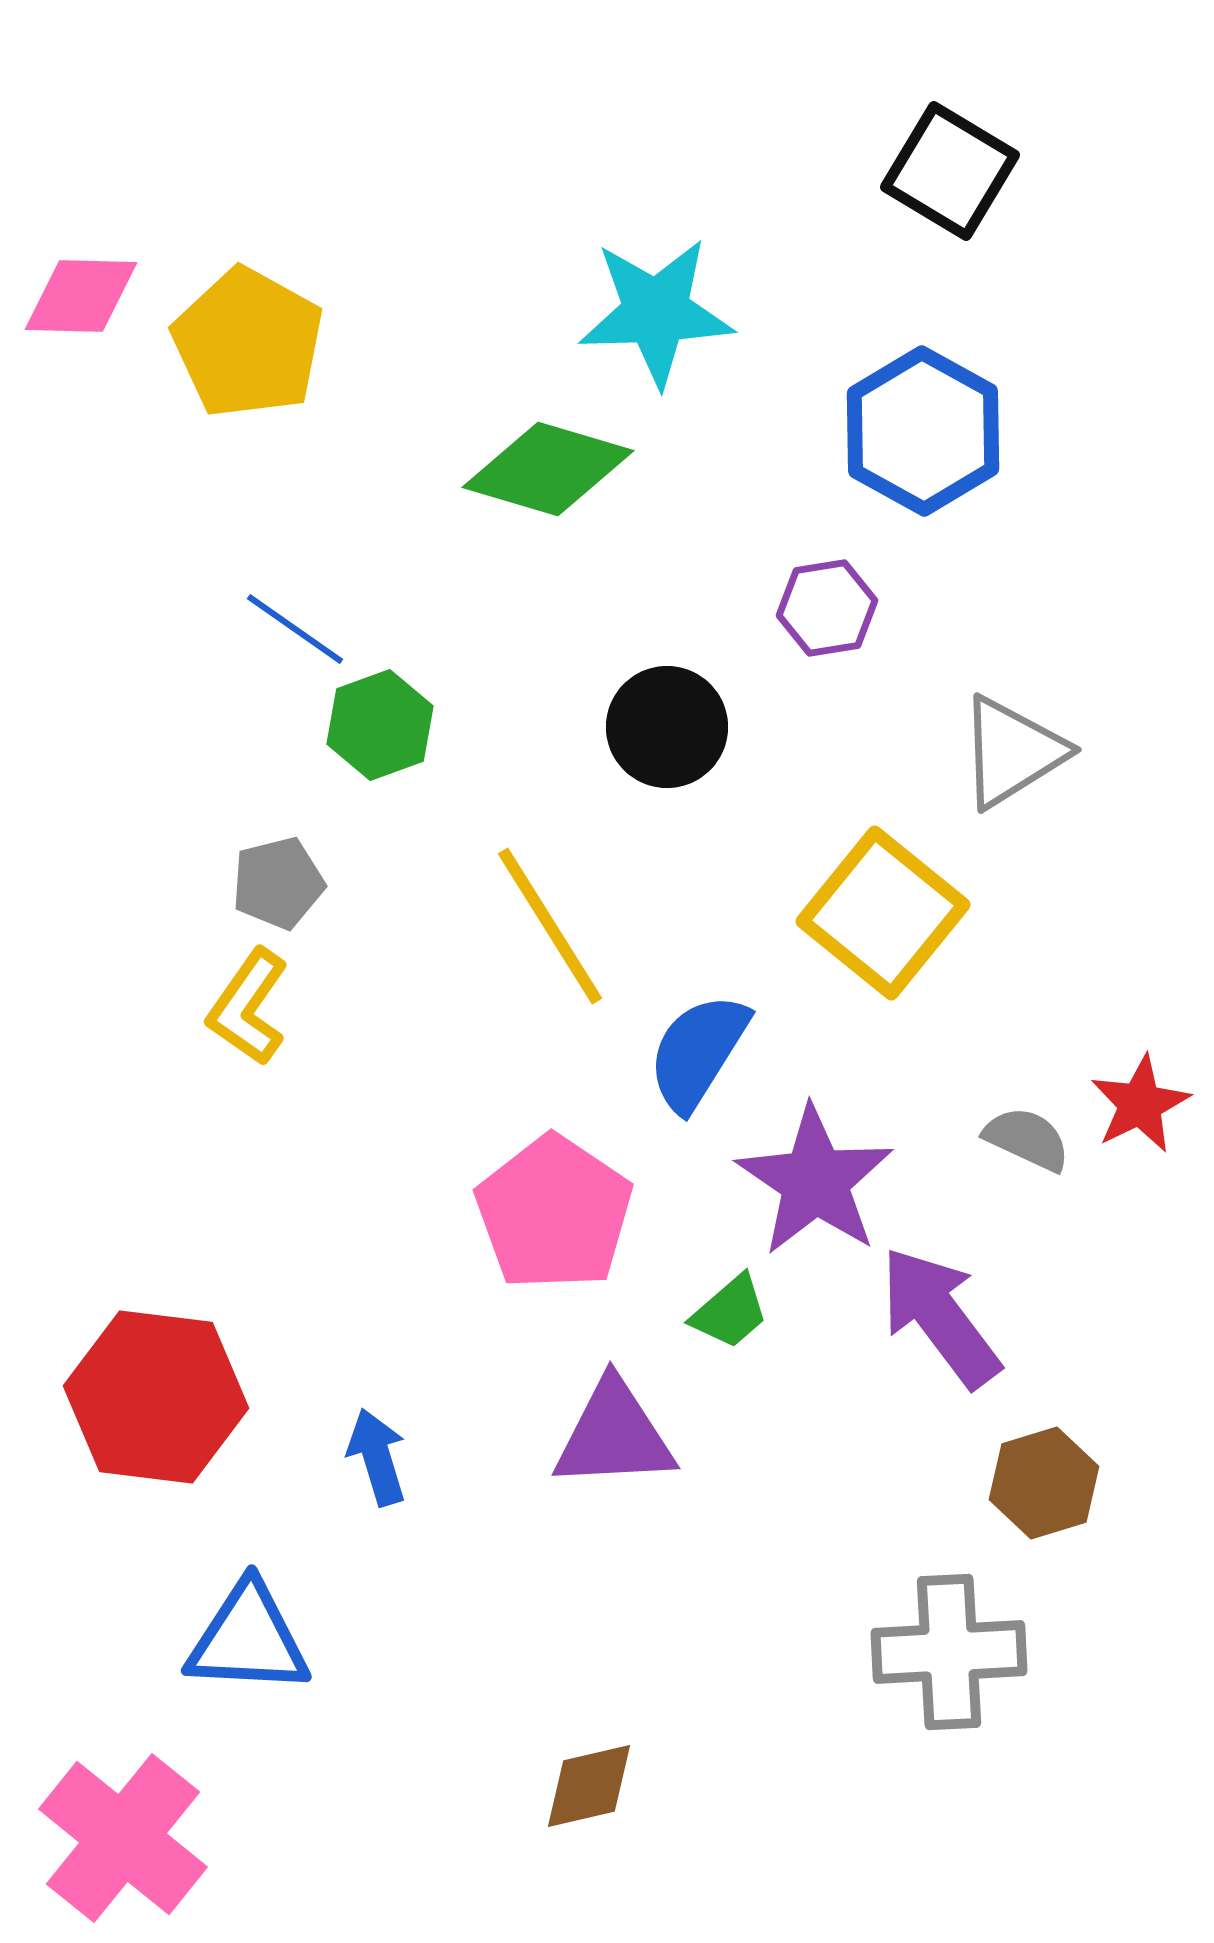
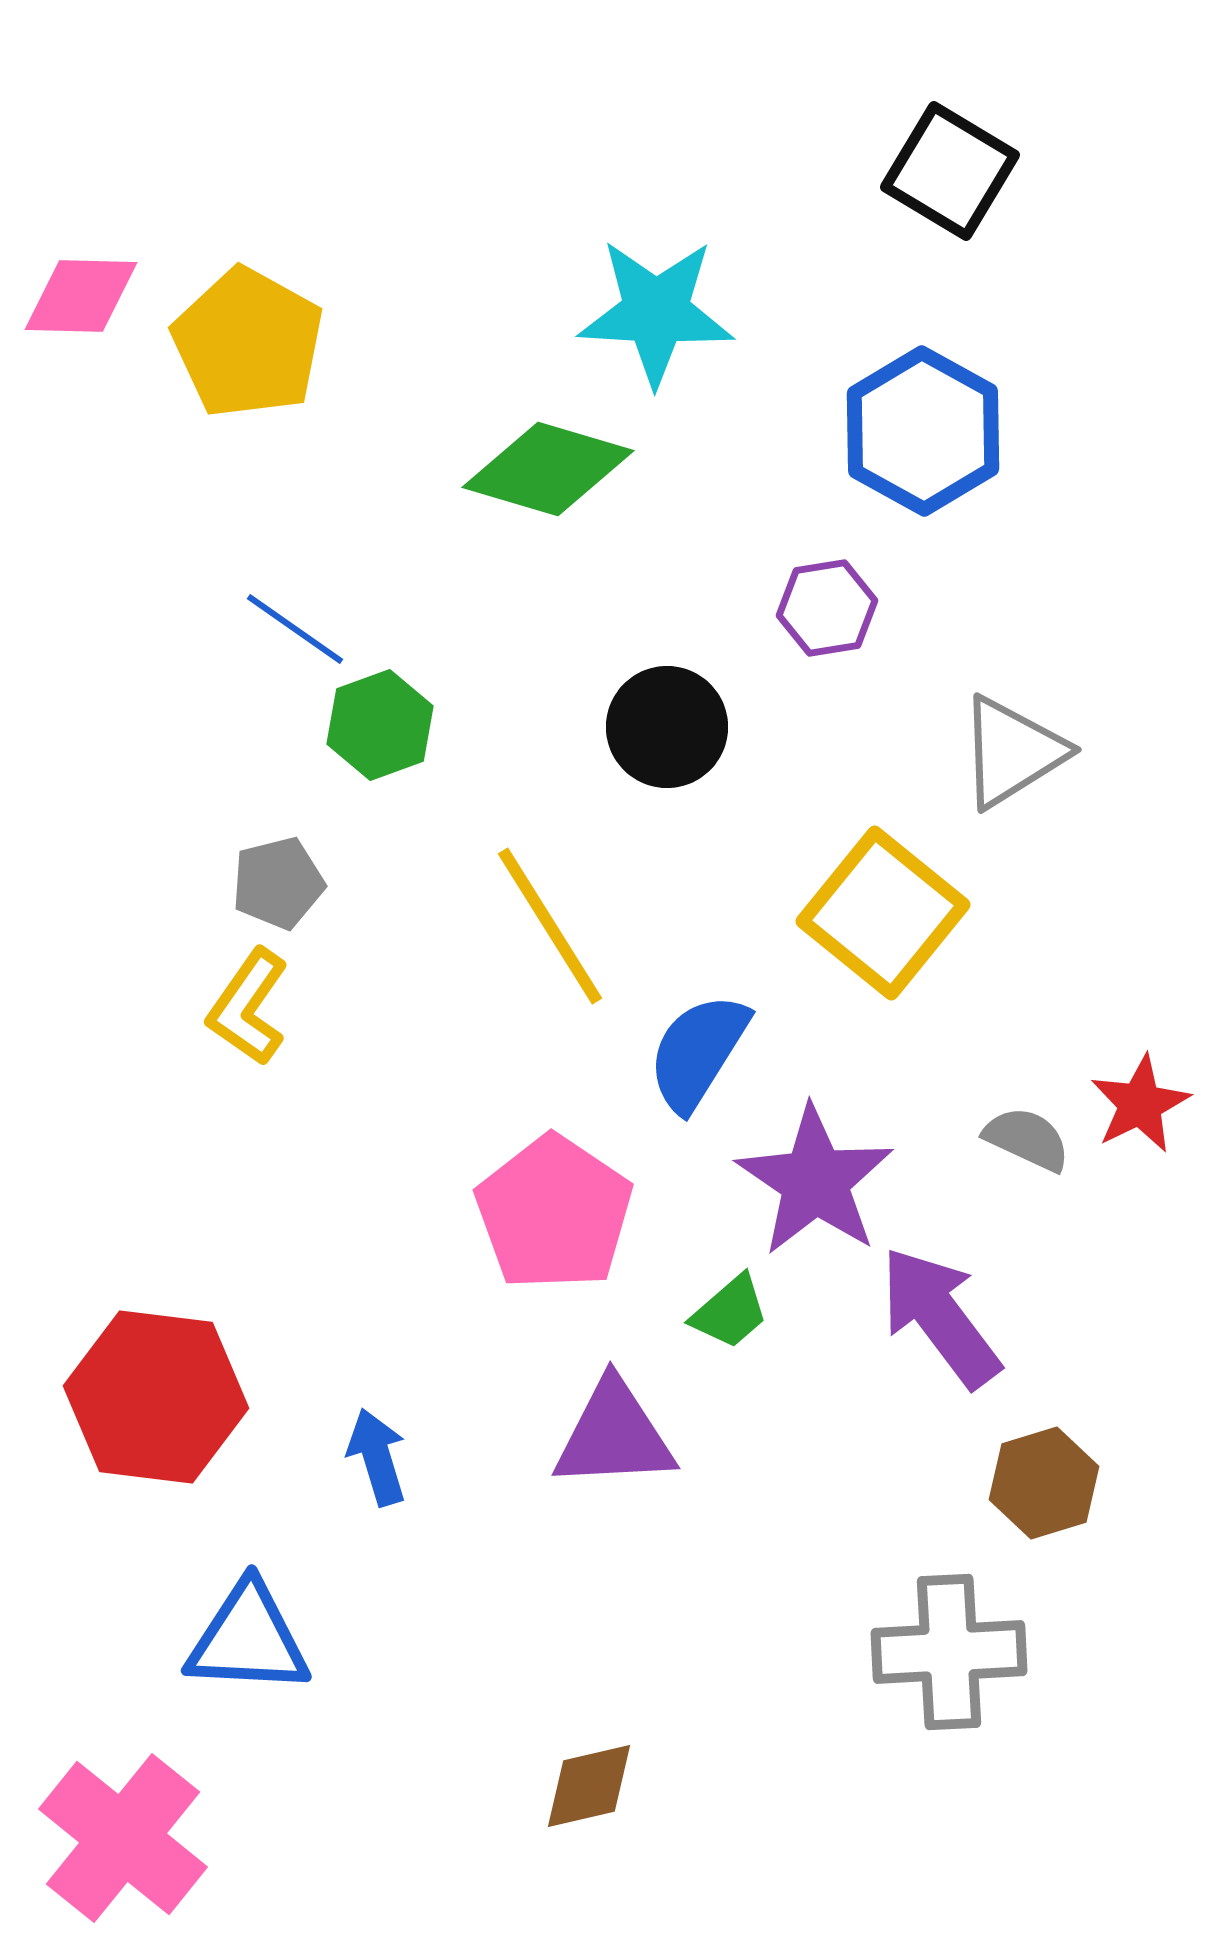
cyan star: rotated 5 degrees clockwise
